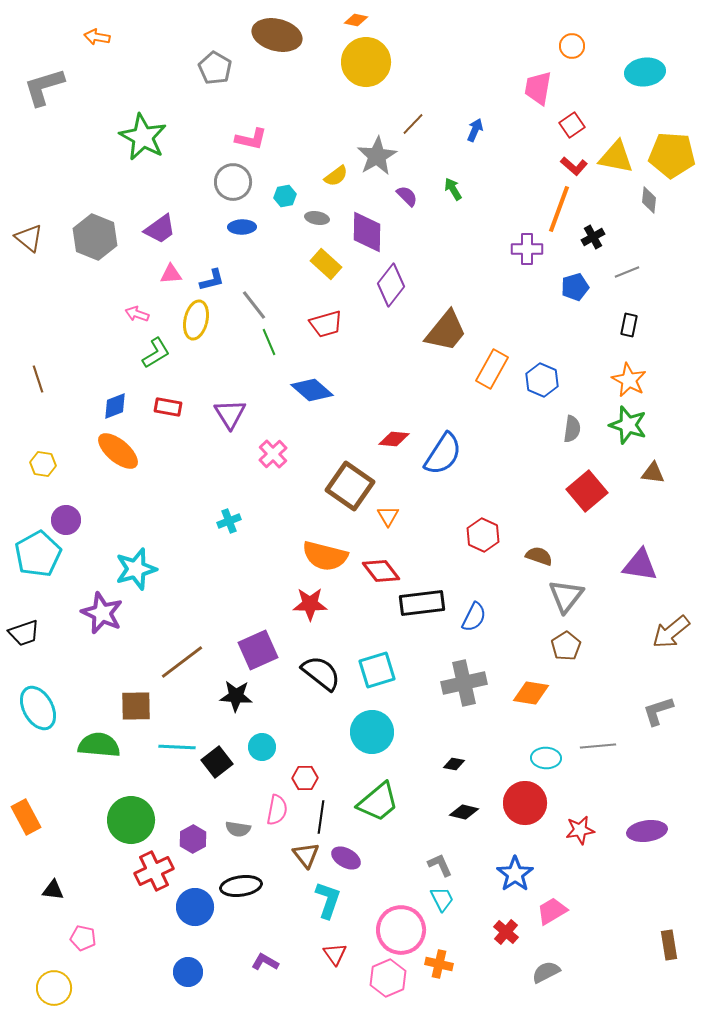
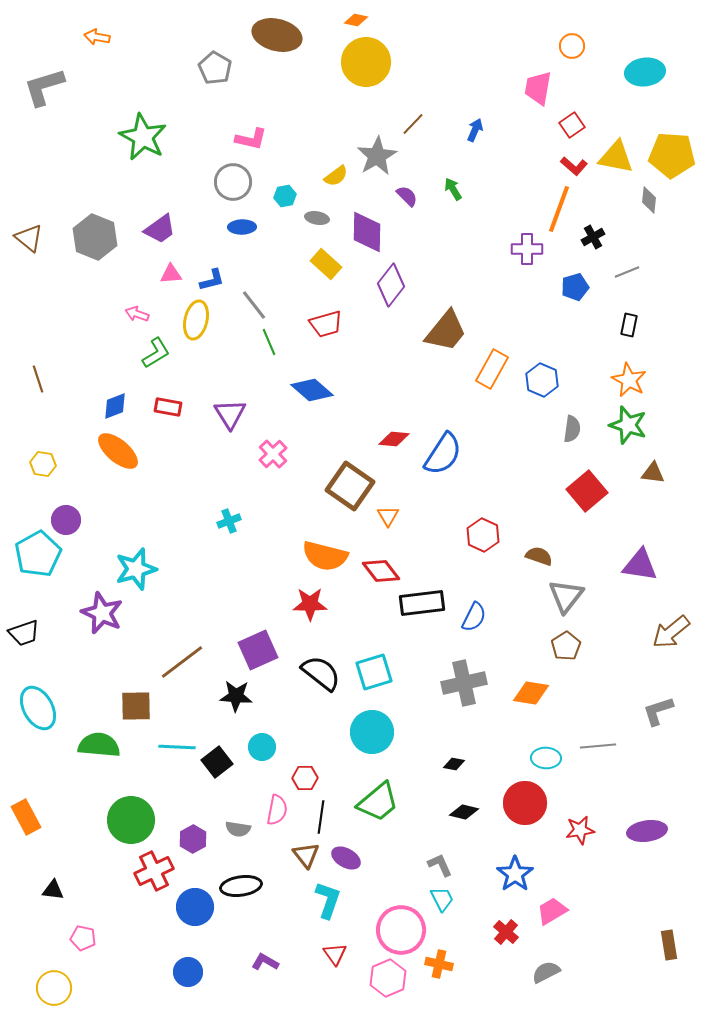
cyan square at (377, 670): moved 3 px left, 2 px down
